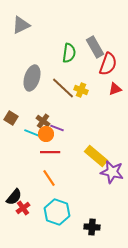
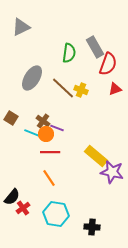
gray triangle: moved 2 px down
gray ellipse: rotated 15 degrees clockwise
black semicircle: moved 2 px left
cyan hexagon: moved 1 px left, 2 px down; rotated 10 degrees counterclockwise
